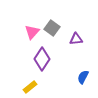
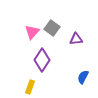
purple diamond: moved 1 px down
yellow rectangle: rotated 32 degrees counterclockwise
